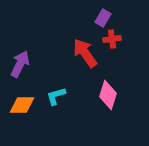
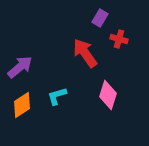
purple rectangle: moved 3 px left
red cross: moved 7 px right; rotated 24 degrees clockwise
purple arrow: moved 3 px down; rotated 24 degrees clockwise
cyan L-shape: moved 1 px right
orange diamond: rotated 32 degrees counterclockwise
